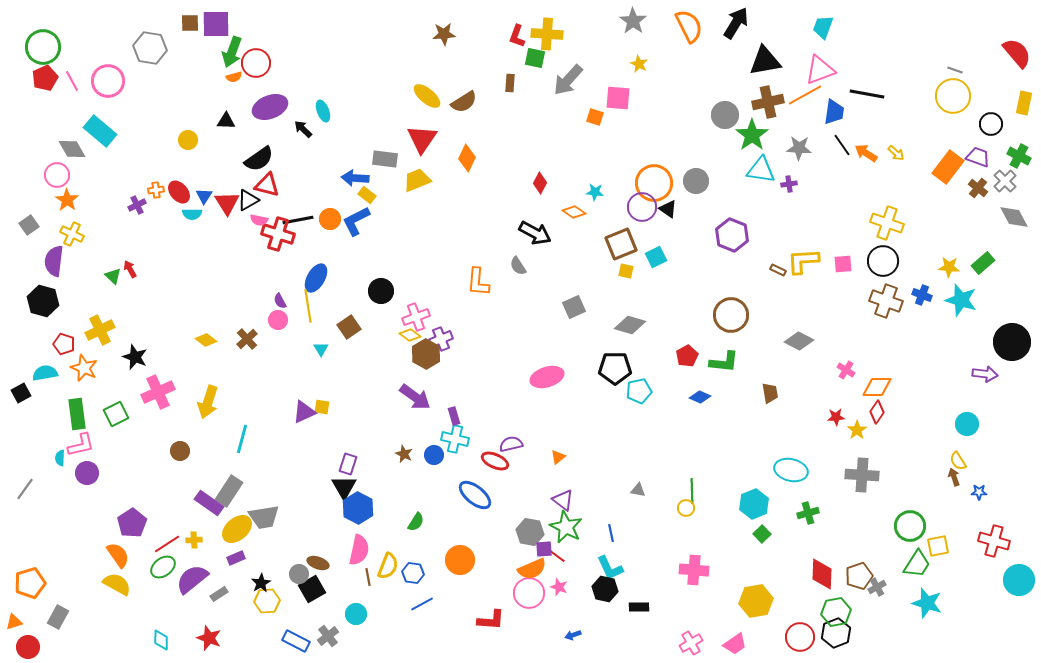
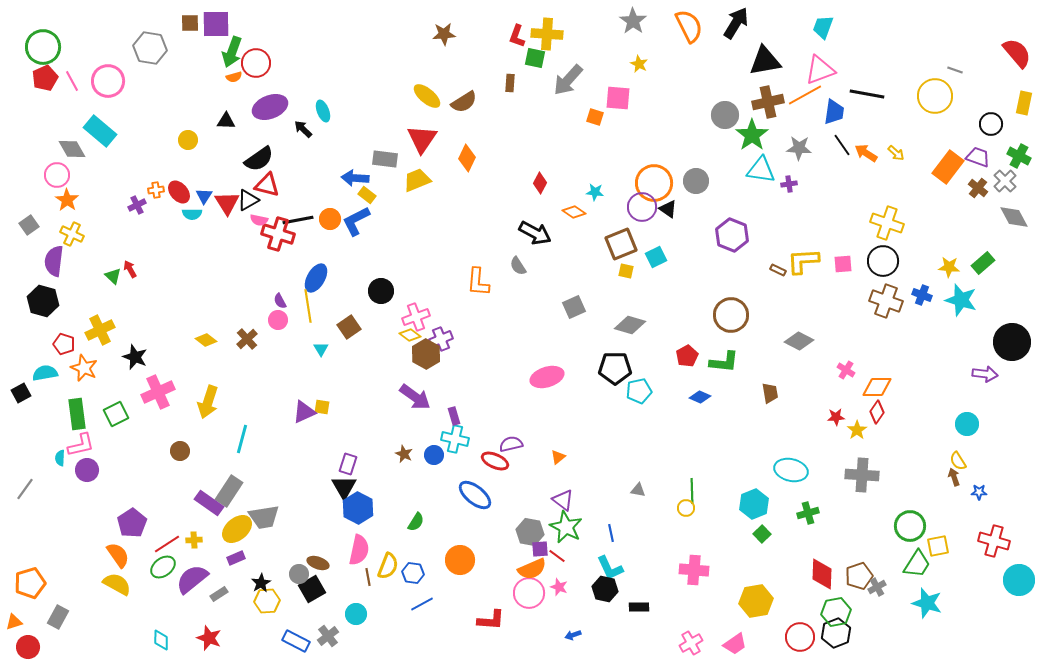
yellow circle at (953, 96): moved 18 px left
purple circle at (87, 473): moved 3 px up
purple square at (544, 549): moved 4 px left
